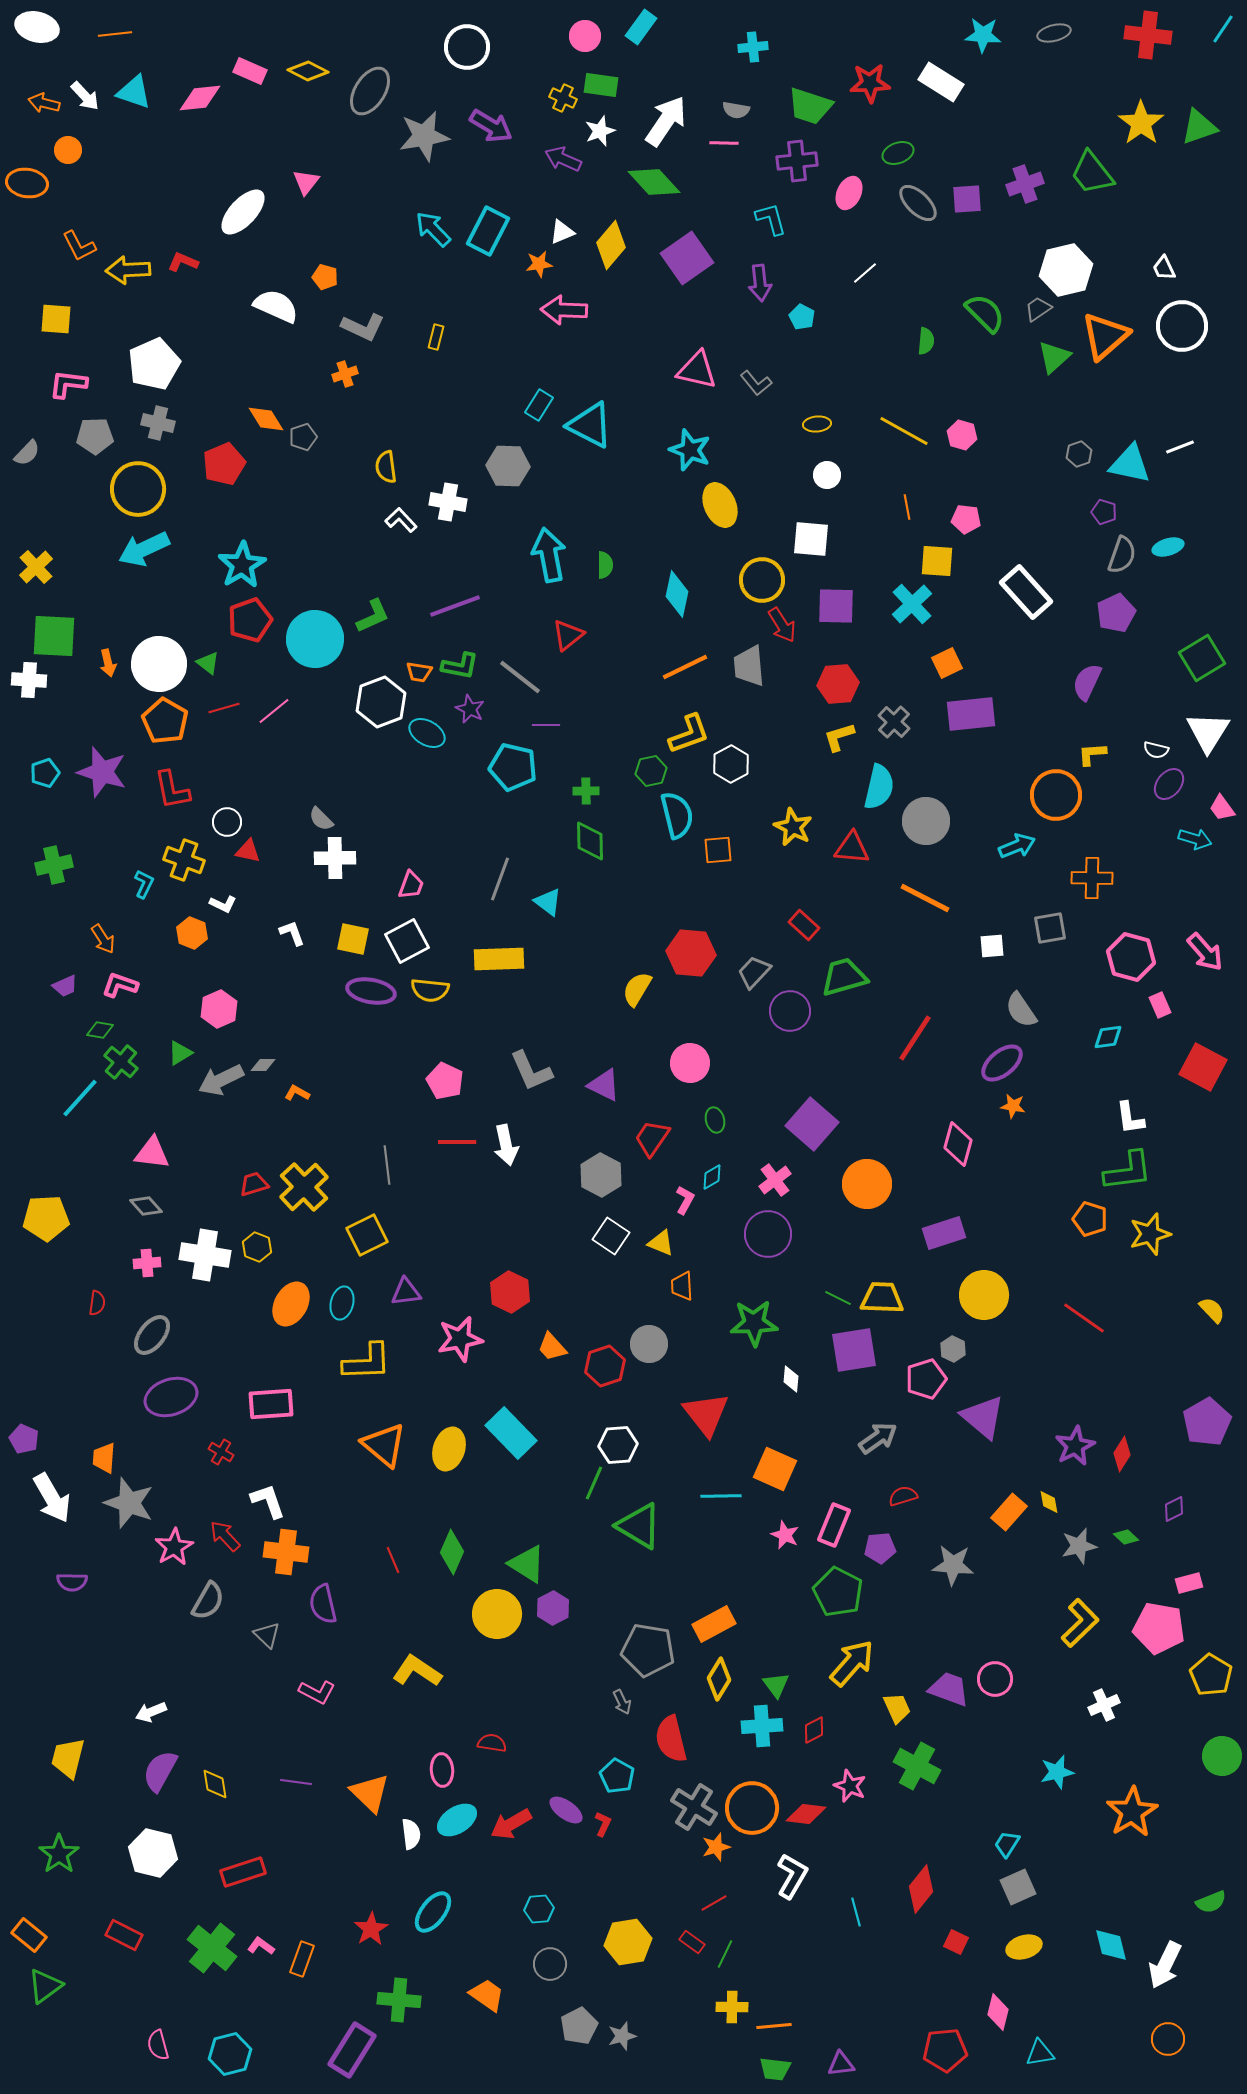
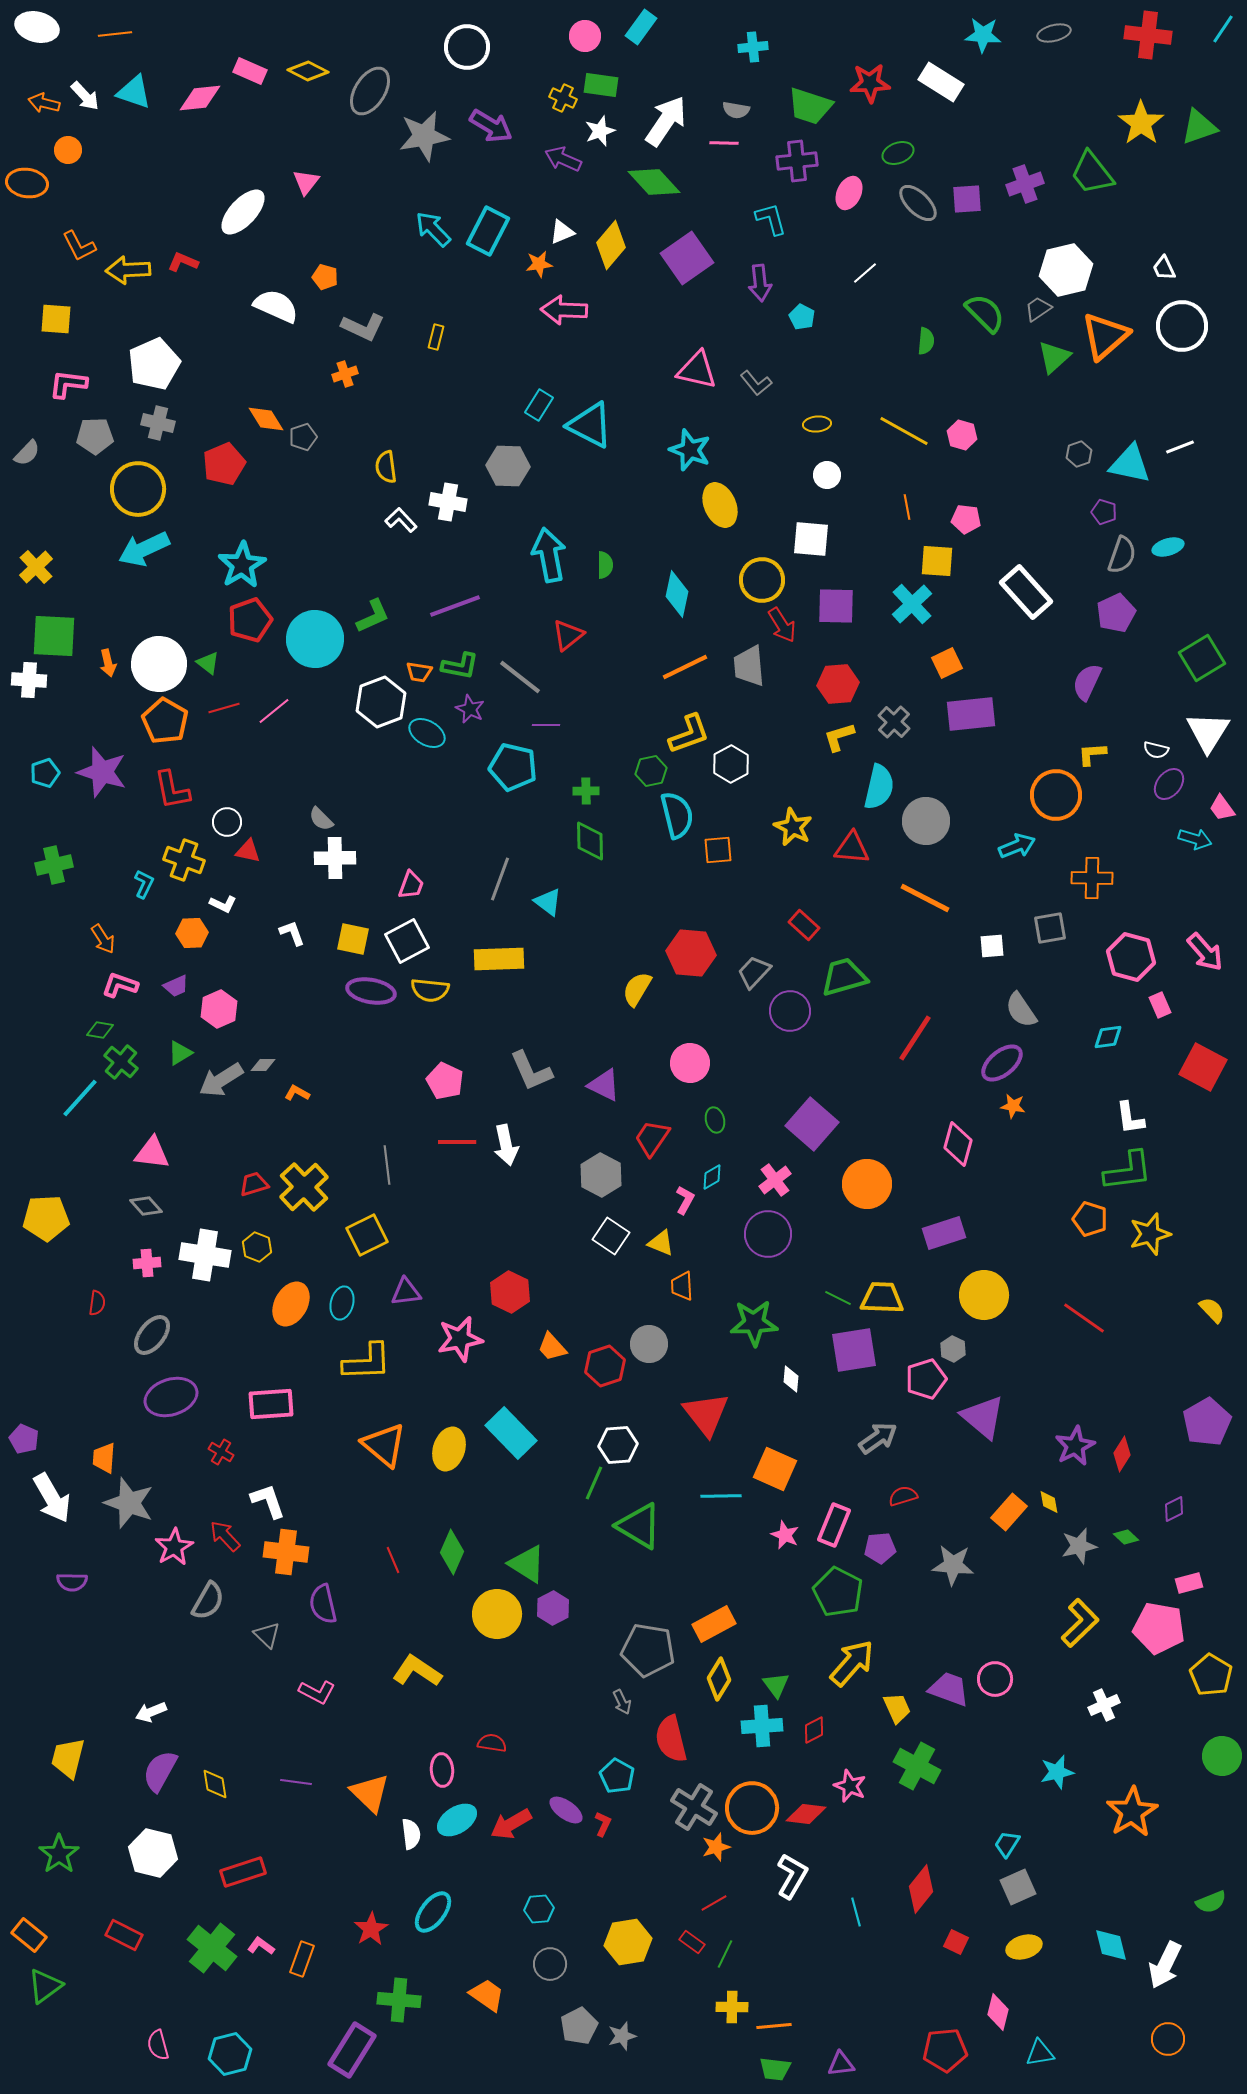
orange hexagon at (192, 933): rotated 24 degrees counterclockwise
purple trapezoid at (65, 986): moved 111 px right
gray arrow at (221, 1080): rotated 6 degrees counterclockwise
